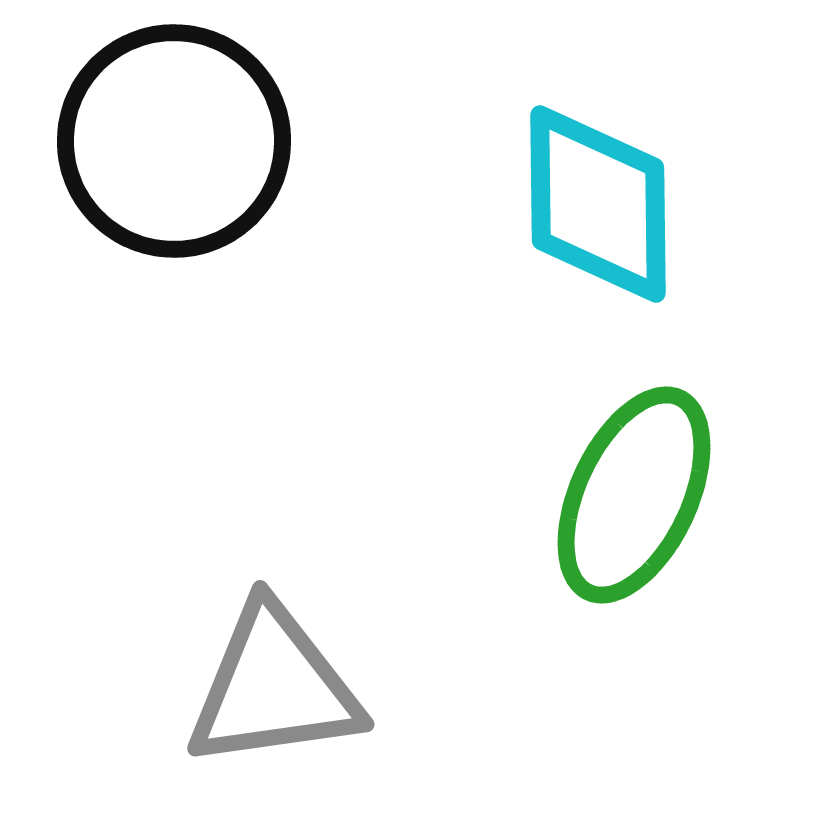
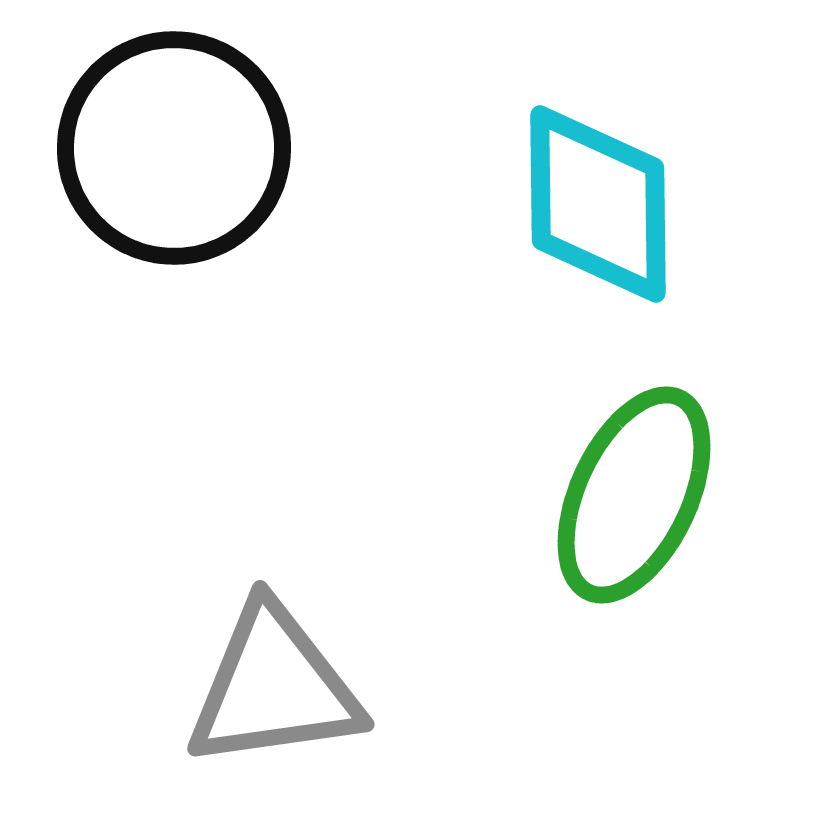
black circle: moved 7 px down
